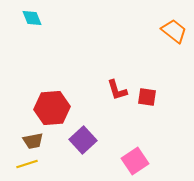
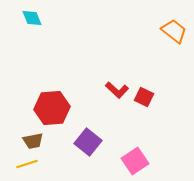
red L-shape: rotated 30 degrees counterclockwise
red square: moved 3 px left; rotated 18 degrees clockwise
purple square: moved 5 px right, 2 px down; rotated 8 degrees counterclockwise
